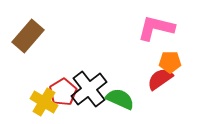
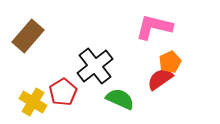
pink L-shape: moved 2 px left, 1 px up
orange pentagon: rotated 25 degrees counterclockwise
black cross: moved 6 px right, 23 px up
yellow cross: moved 11 px left
